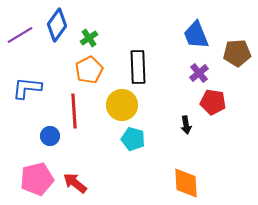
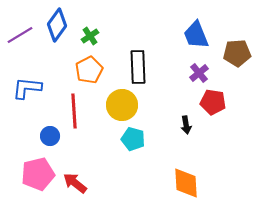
green cross: moved 1 px right, 2 px up
pink pentagon: moved 1 px right, 5 px up
